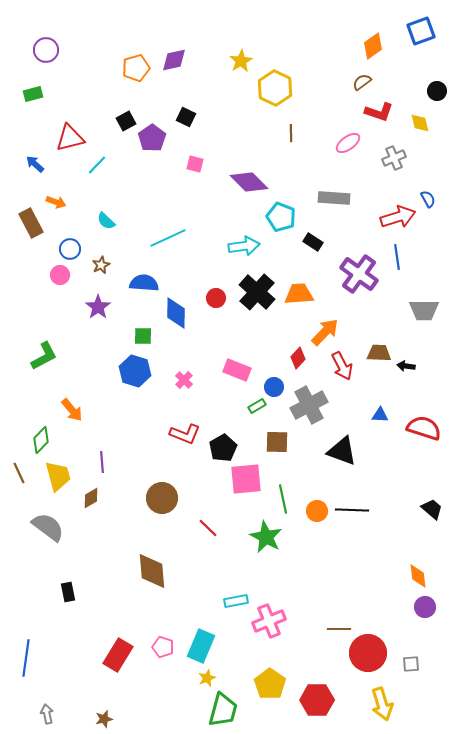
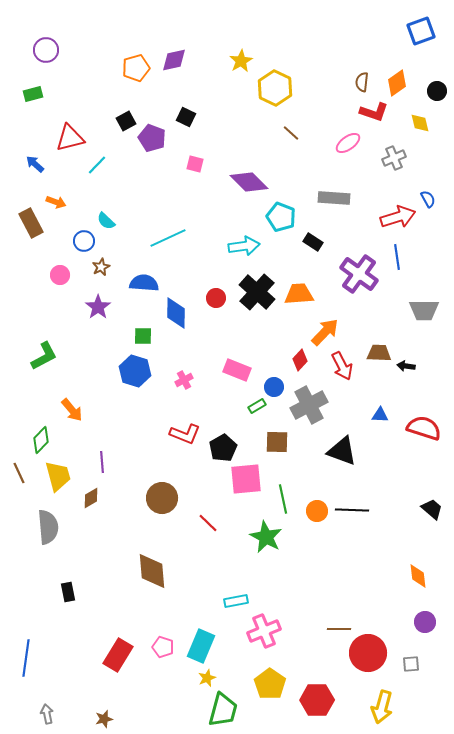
orange diamond at (373, 46): moved 24 px right, 37 px down
brown semicircle at (362, 82): rotated 48 degrees counterclockwise
red L-shape at (379, 112): moved 5 px left
brown line at (291, 133): rotated 48 degrees counterclockwise
purple pentagon at (152, 138): rotated 16 degrees counterclockwise
blue circle at (70, 249): moved 14 px right, 8 px up
brown star at (101, 265): moved 2 px down
red diamond at (298, 358): moved 2 px right, 2 px down
pink cross at (184, 380): rotated 18 degrees clockwise
gray semicircle at (48, 527): rotated 48 degrees clockwise
red line at (208, 528): moved 5 px up
purple circle at (425, 607): moved 15 px down
pink cross at (269, 621): moved 5 px left, 10 px down
yellow arrow at (382, 704): moved 3 px down; rotated 32 degrees clockwise
